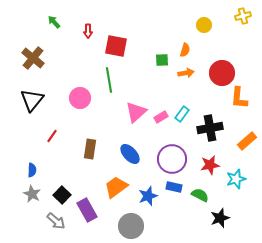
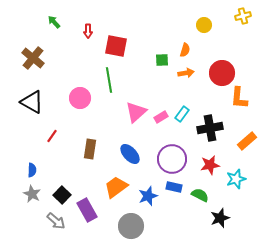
black triangle: moved 2 px down; rotated 40 degrees counterclockwise
